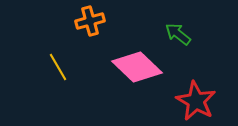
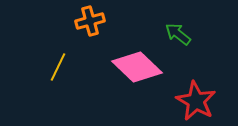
yellow line: rotated 56 degrees clockwise
